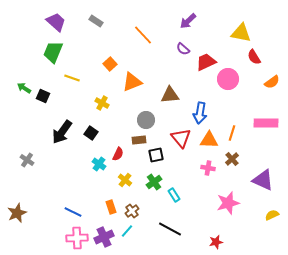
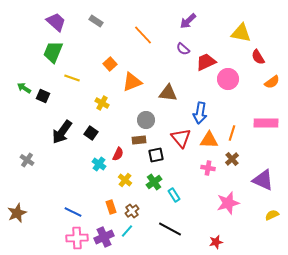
red semicircle at (254, 57): moved 4 px right
brown triangle at (170, 95): moved 2 px left, 2 px up; rotated 12 degrees clockwise
